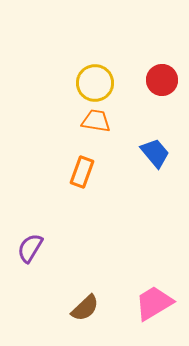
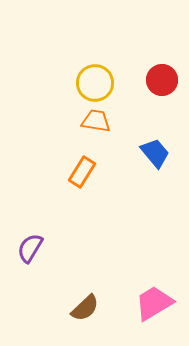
orange rectangle: rotated 12 degrees clockwise
